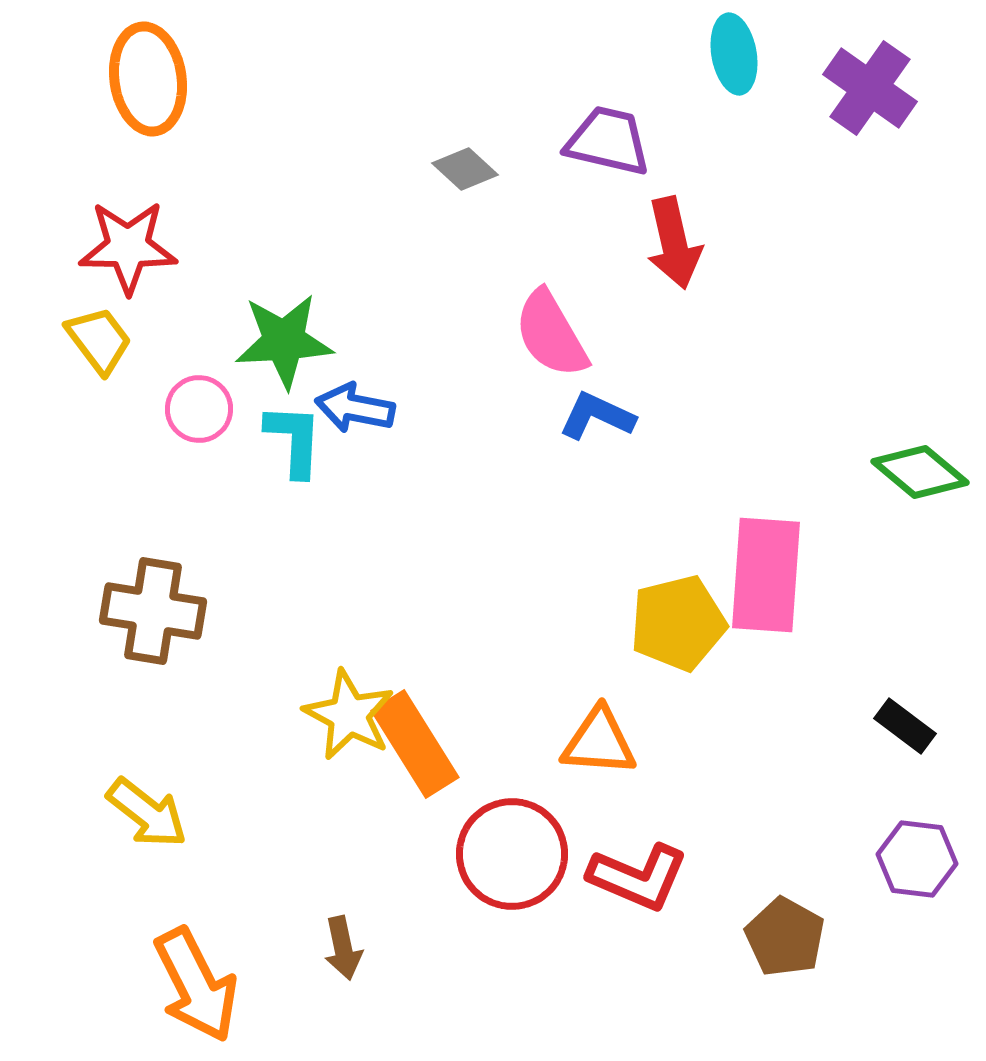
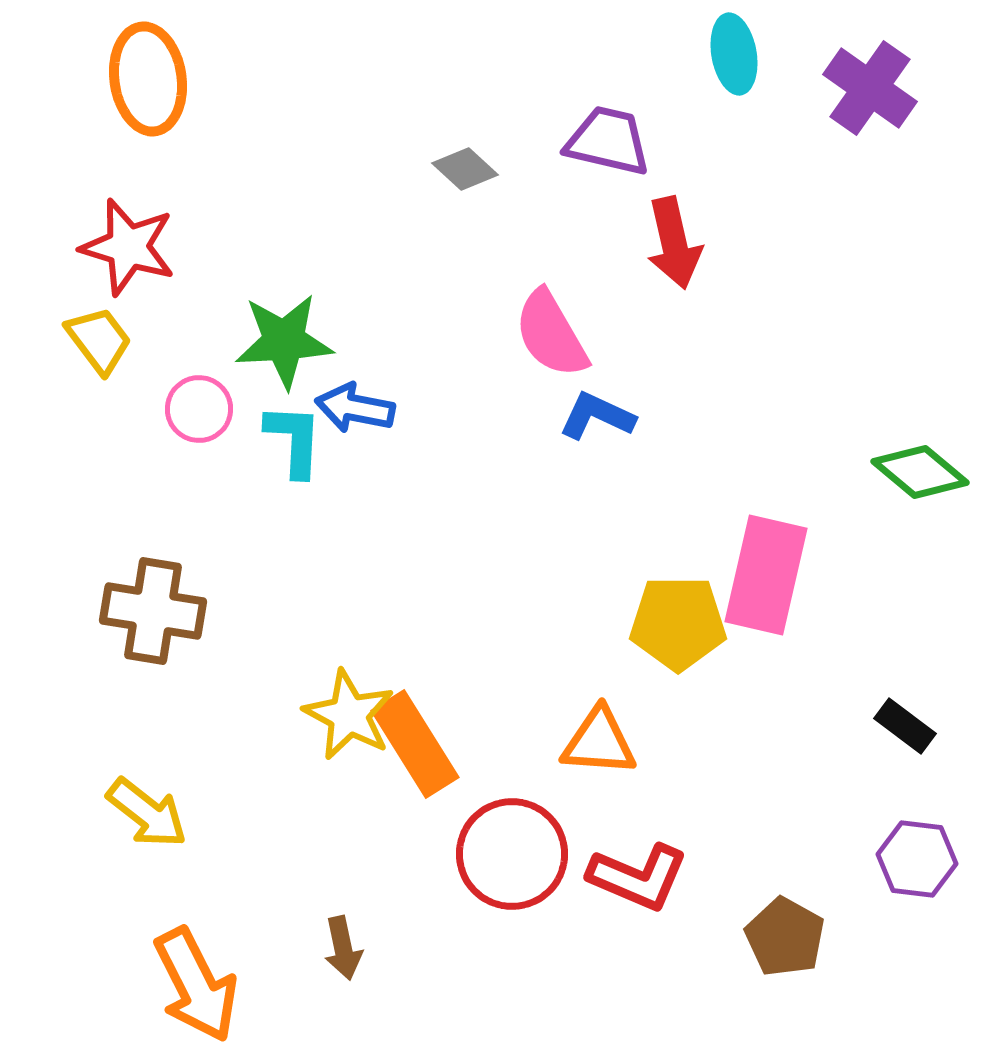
red star: rotated 16 degrees clockwise
pink rectangle: rotated 9 degrees clockwise
yellow pentagon: rotated 14 degrees clockwise
